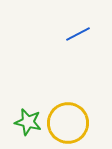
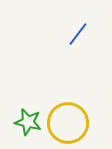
blue line: rotated 25 degrees counterclockwise
